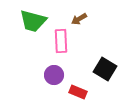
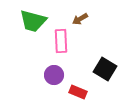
brown arrow: moved 1 px right
